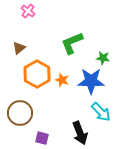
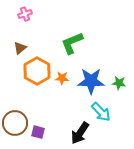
pink cross: moved 3 px left, 3 px down; rotated 32 degrees clockwise
brown triangle: moved 1 px right
green star: moved 16 px right, 25 px down
orange hexagon: moved 3 px up
orange star: moved 2 px up; rotated 16 degrees counterclockwise
brown circle: moved 5 px left, 10 px down
black arrow: rotated 55 degrees clockwise
purple square: moved 4 px left, 6 px up
